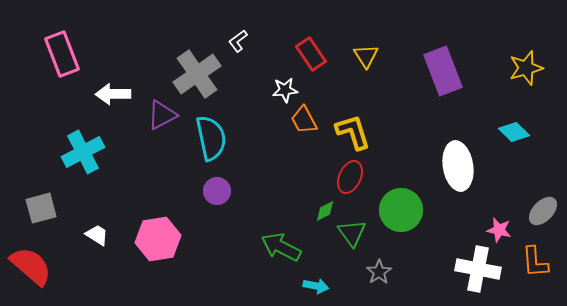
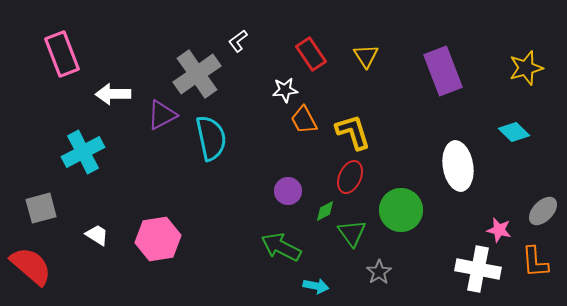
purple circle: moved 71 px right
